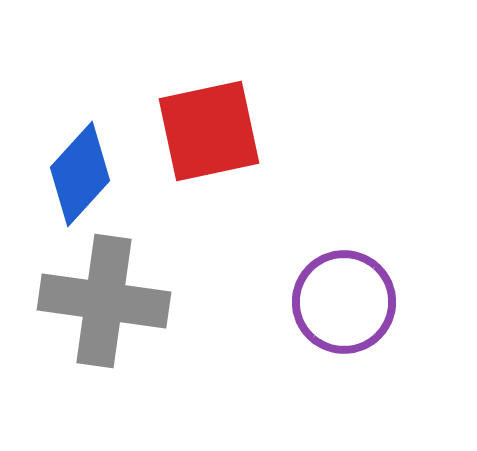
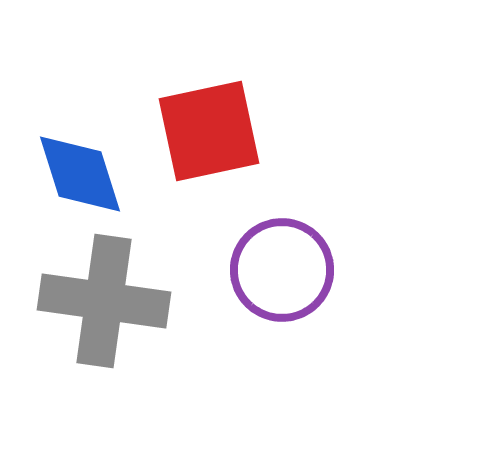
blue diamond: rotated 60 degrees counterclockwise
purple circle: moved 62 px left, 32 px up
